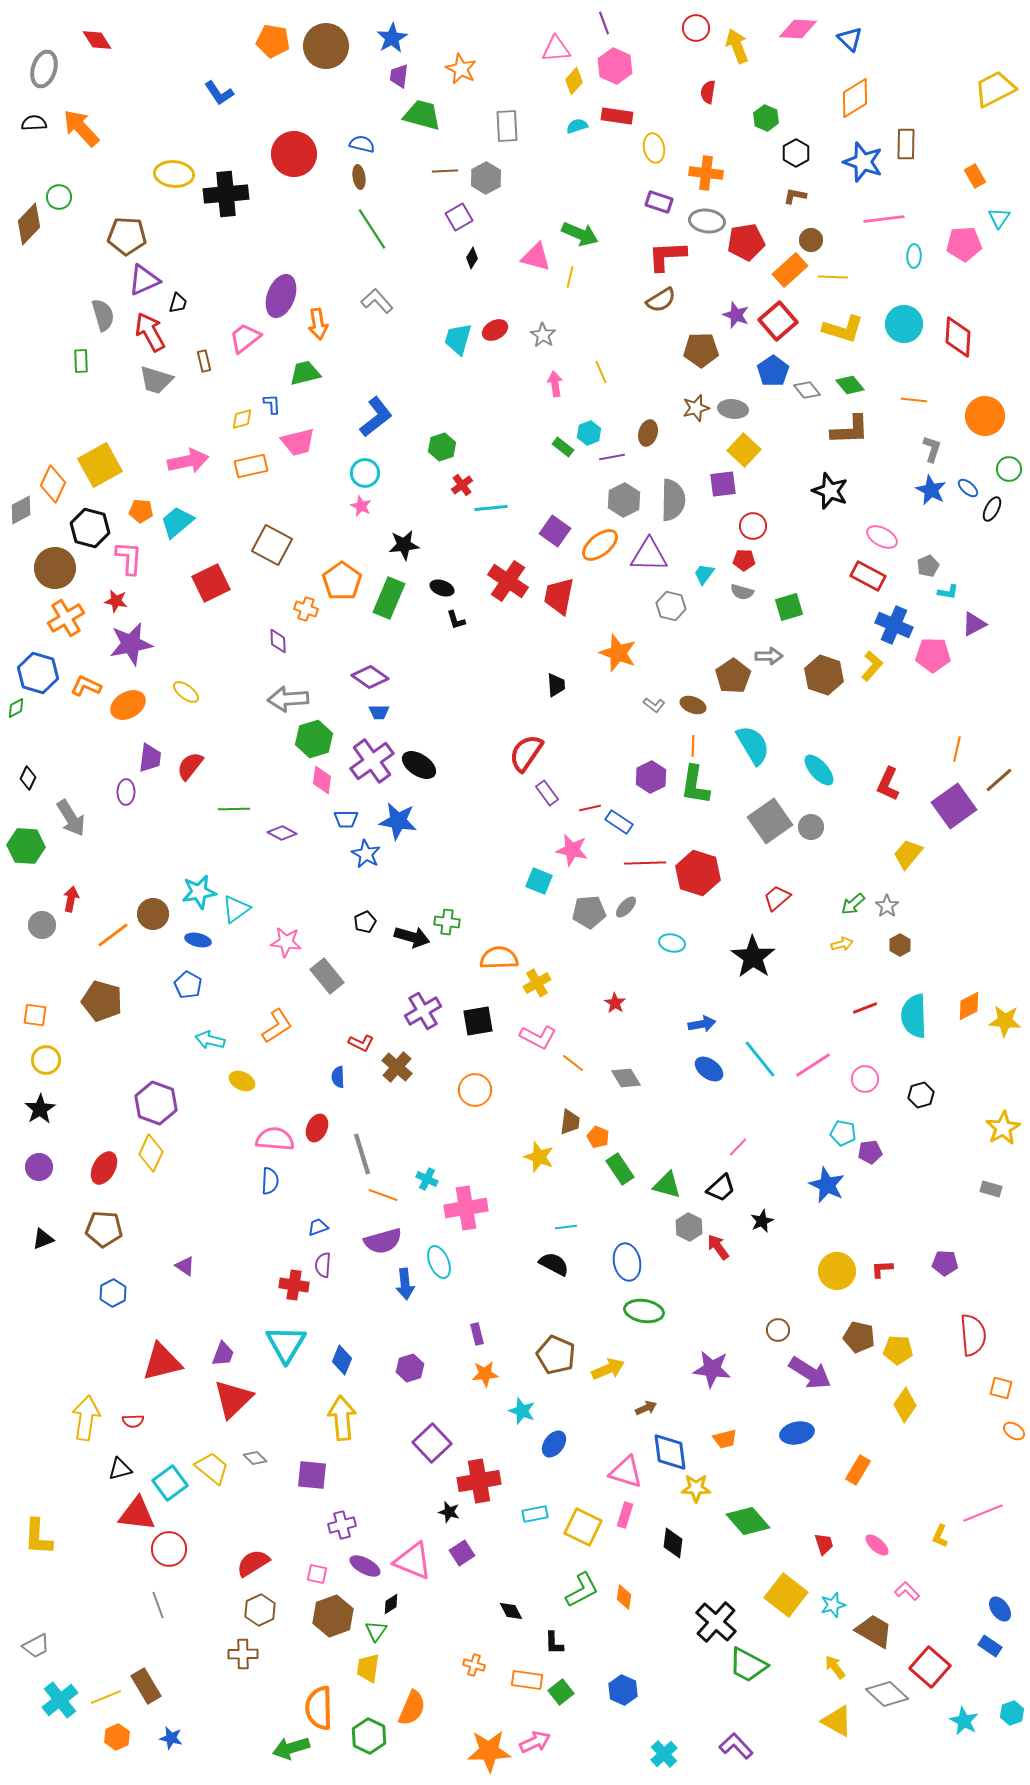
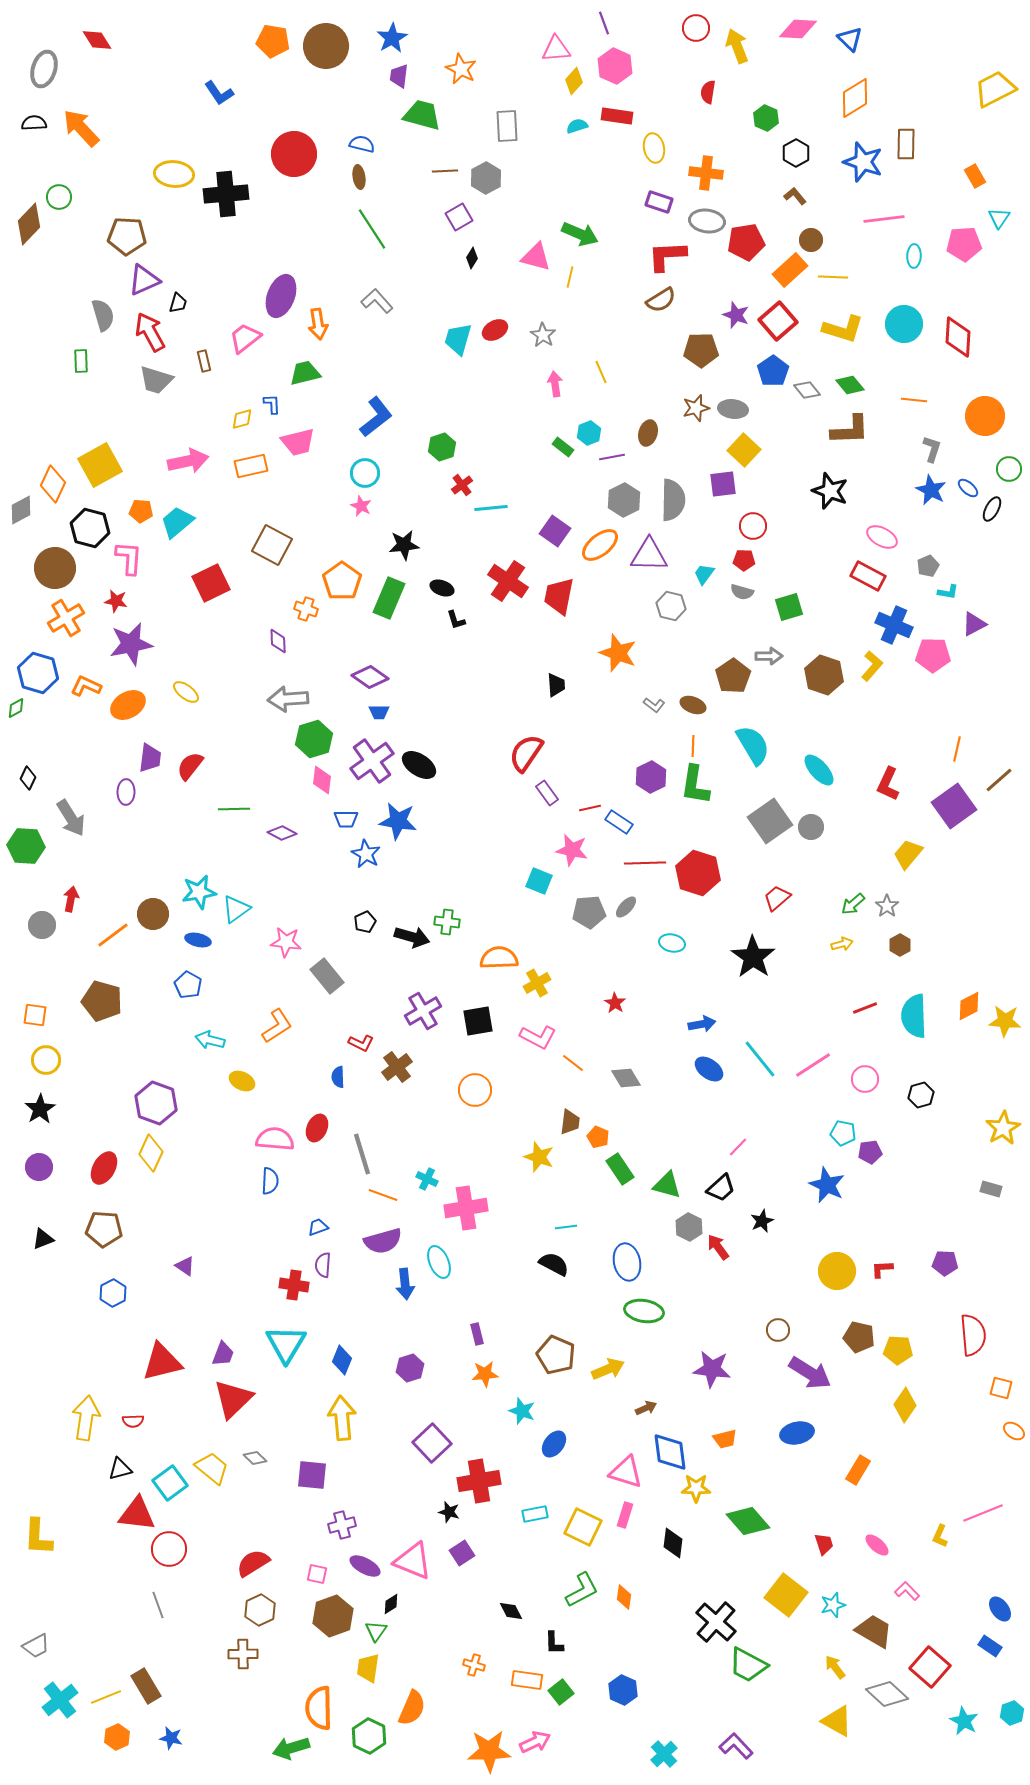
brown L-shape at (795, 196): rotated 40 degrees clockwise
brown cross at (397, 1067): rotated 12 degrees clockwise
